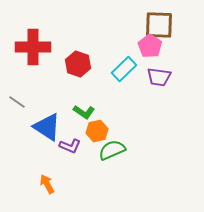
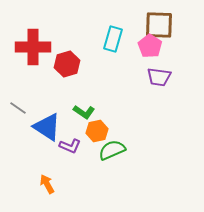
red hexagon: moved 11 px left; rotated 25 degrees clockwise
cyan rectangle: moved 11 px left, 30 px up; rotated 30 degrees counterclockwise
gray line: moved 1 px right, 6 px down
